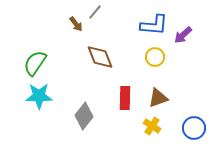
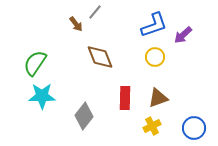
blue L-shape: rotated 24 degrees counterclockwise
cyan star: moved 3 px right
yellow cross: rotated 30 degrees clockwise
